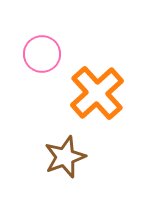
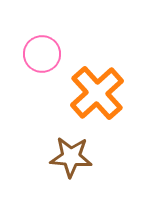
brown star: moved 6 px right; rotated 24 degrees clockwise
